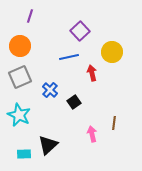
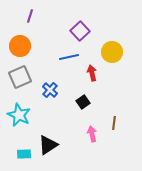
black square: moved 9 px right
black triangle: rotated 10 degrees clockwise
